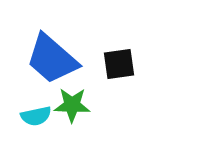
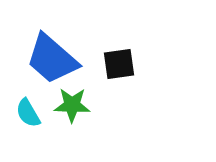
cyan semicircle: moved 8 px left, 3 px up; rotated 72 degrees clockwise
